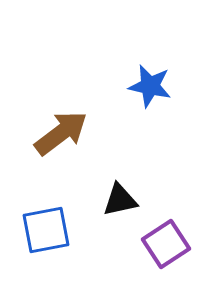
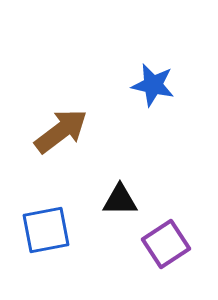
blue star: moved 3 px right, 1 px up
brown arrow: moved 2 px up
black triangle: rotated 12 degrees clockwise
